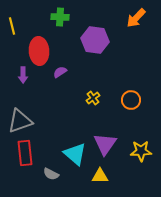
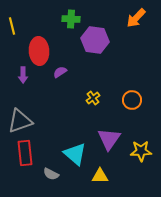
green cross: moved 11 px right, 2 px down
orange circle: moved 1 px right
purple triangle: moved 4 px right, 5 px up
